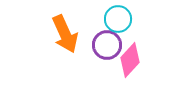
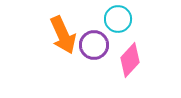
orange arrow: moved 2 px left, 1 px down
purple circle: moved 13 px left
